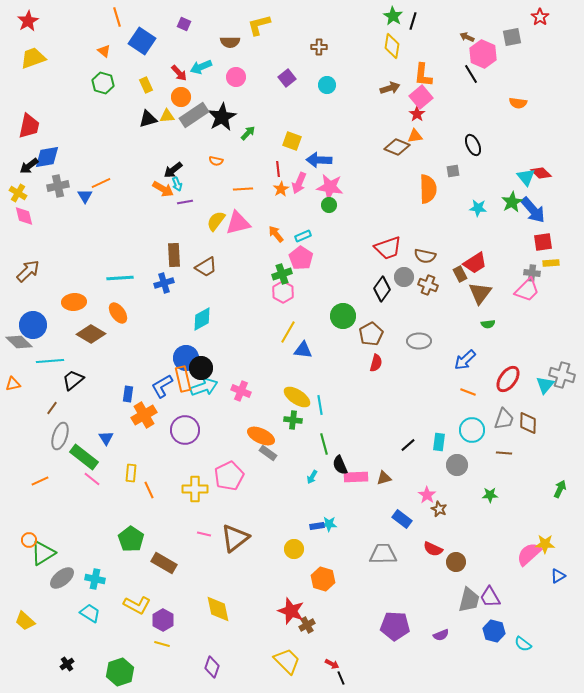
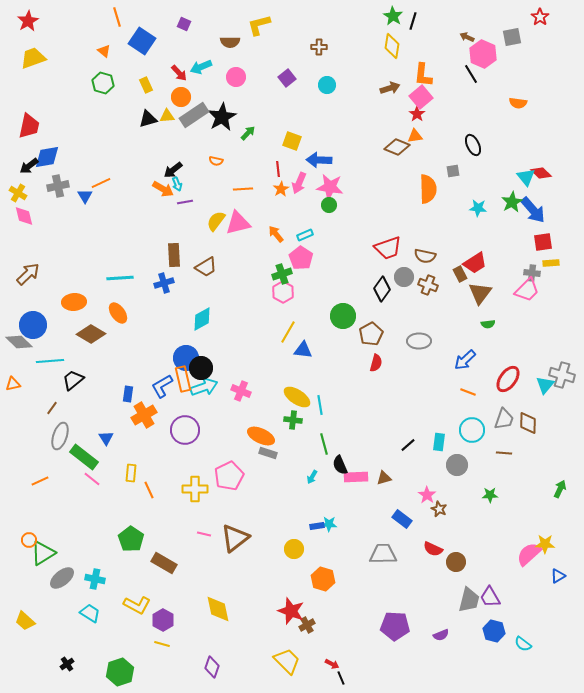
cyan rectangle at (303, 236): moved 2 px right, 1 px up
brown arrow at (28, 271): moved 3 px down
gray rectangle at (268, 453): rotated 18 degrees counterclockwise
